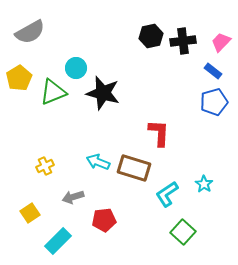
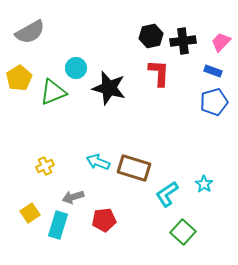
blue rectangle: rotated 18 degrees counterclockwise
black star: moved 6 px right, 5 px up
red L-shape: moved 60 px up
cyan rectangle: moved 16 px up; rotated 28 degrees counterclockwise
